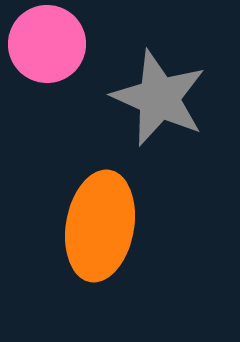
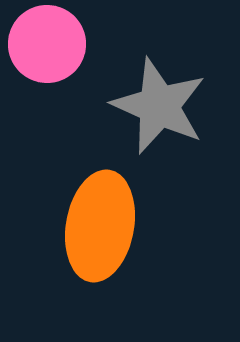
gray star: moved 8 px down
